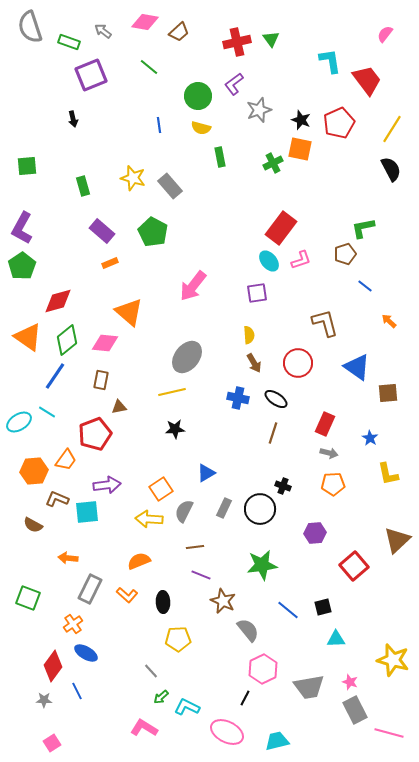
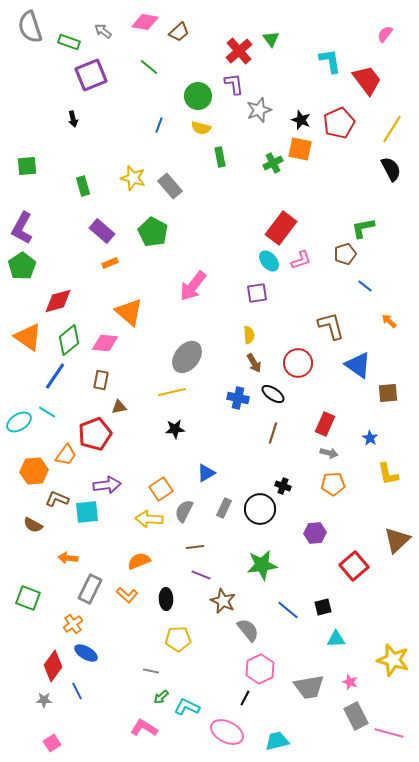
red cross at (237, 42): moved 2 px right, 9 px down; rotated 28 degrees counterclockwise
purple L-shape at (234, 84): rotated 120 degrees clockwise
blue line at (159, 125): rotated 28 degrees clockwise
brown L-shape at (325, 323): moved 6 px right, 3 px down
green diamond at (67, 340): moved 2 px right
blue triangle at (357, 367): moved 1 px right, 2 px up
black ellipse at (276, 399): moved 3 px left, 5 px up
orange trapezoid at (66, 460): moved 5 px up
black ellipse at (163, 602): moved 3 px right, 3 px up
pink hexagon at (263, 669): moved 3 px left
gray line at (151, 671): rotated 35 degrees counterclockwise
gray rectangle at (355, 710): moved 1 px right, 6 px down
